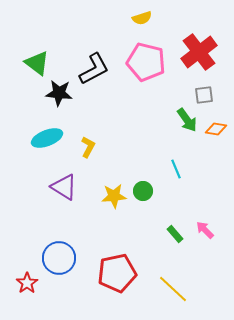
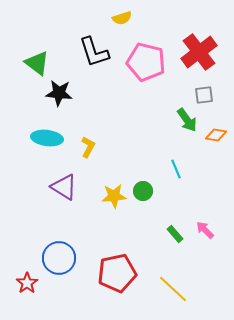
yellow semicircle: moved 20 px left
black L-shape: moved 17 px up; rotated 100 degrees clockwise
orange diamond: moved 6 px down
cyan ellipse: rotated 28 degrees clockwise
